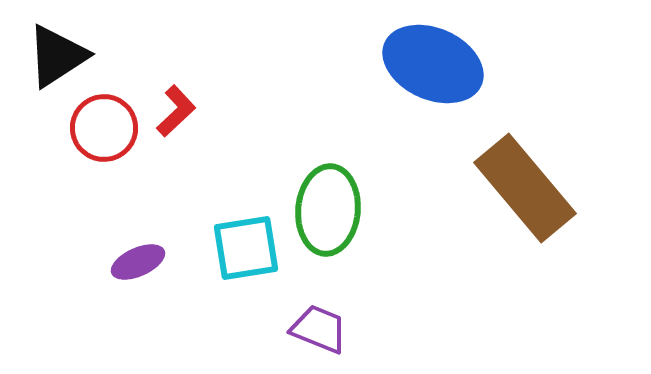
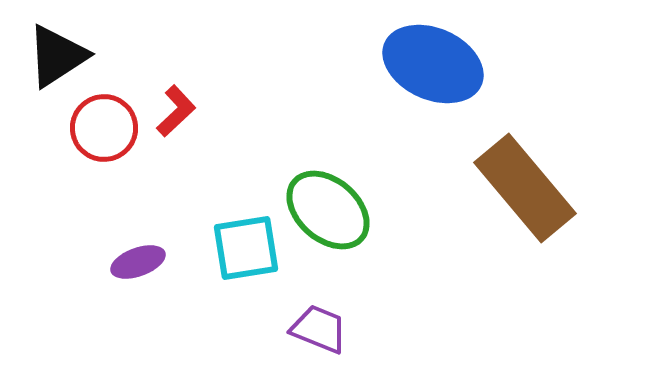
green ellipse: rotated 54 degrees counterclockwise
purple ellipse: rotated 4 degrees clockwise
